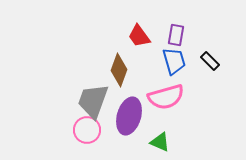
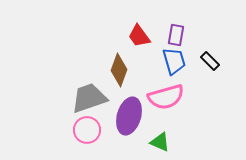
gray trapezoid: moved 4 px left, 3 px up; rotated 51 degrees clockwise
